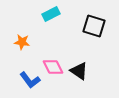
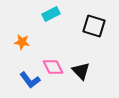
black triangle: moved 2 px right; rotated 12 degrees clockwise
